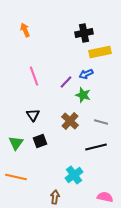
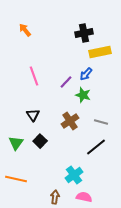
orange arrow: rotated 16 degrees counterclockwise
blue arrow: rotated 24 degrees counterclockwise
brown cross: rotated 12 degrees clockwise
black square: rotated 24 degrees counterclockwise
black line: rotated 25 degrees counterclockwise
orange line: moved 2 px down
pink semicircle: moved 21 px left
